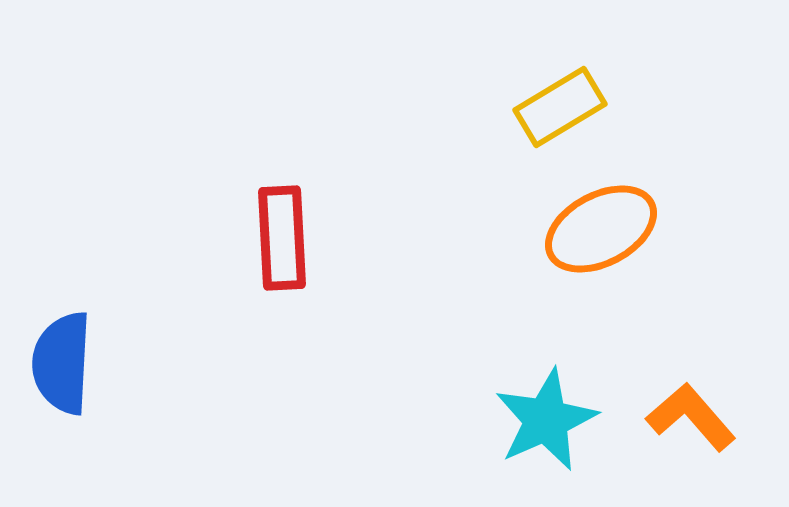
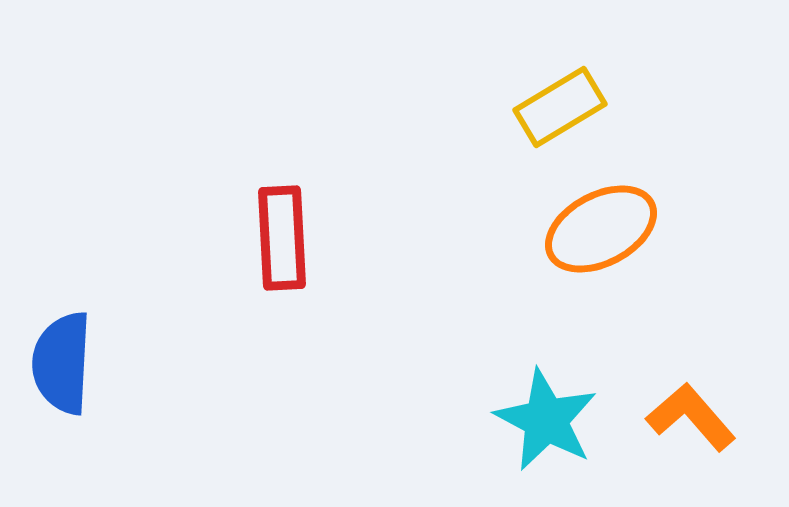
cyan star: rotated 20 degrees counterclockwise
